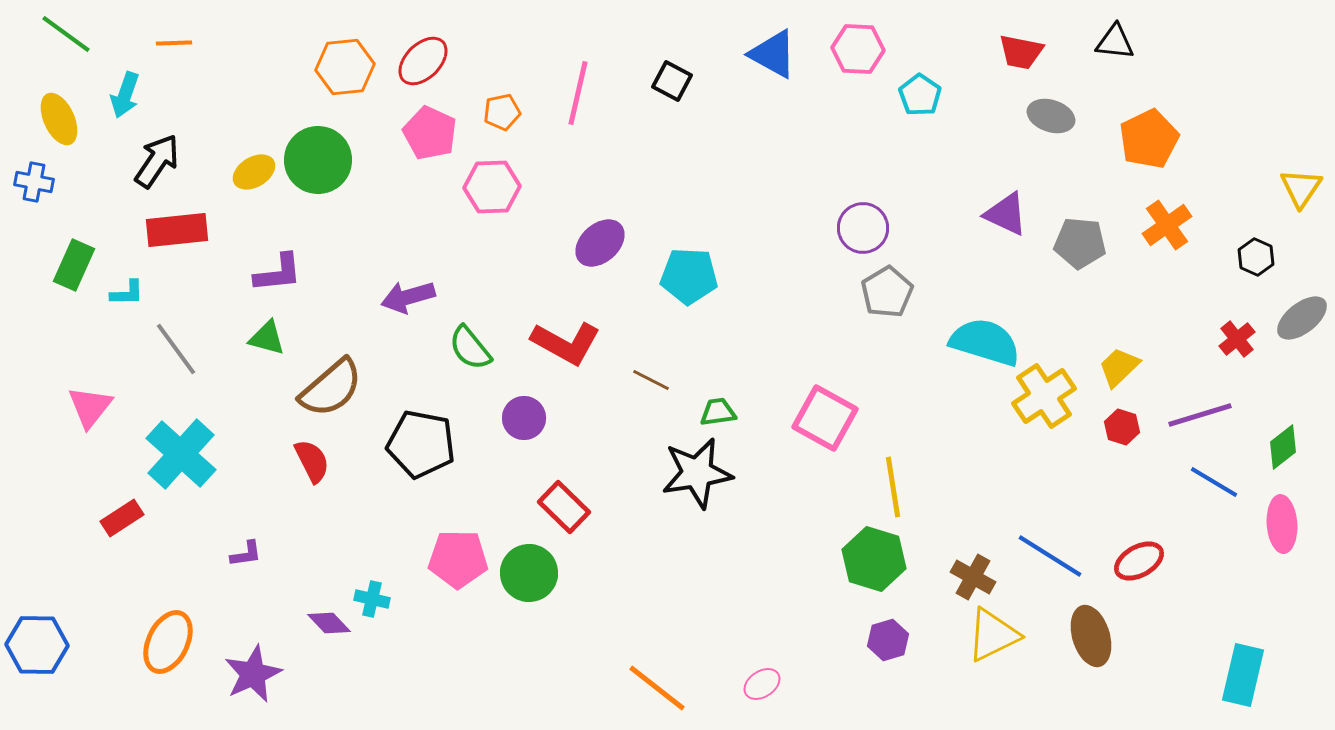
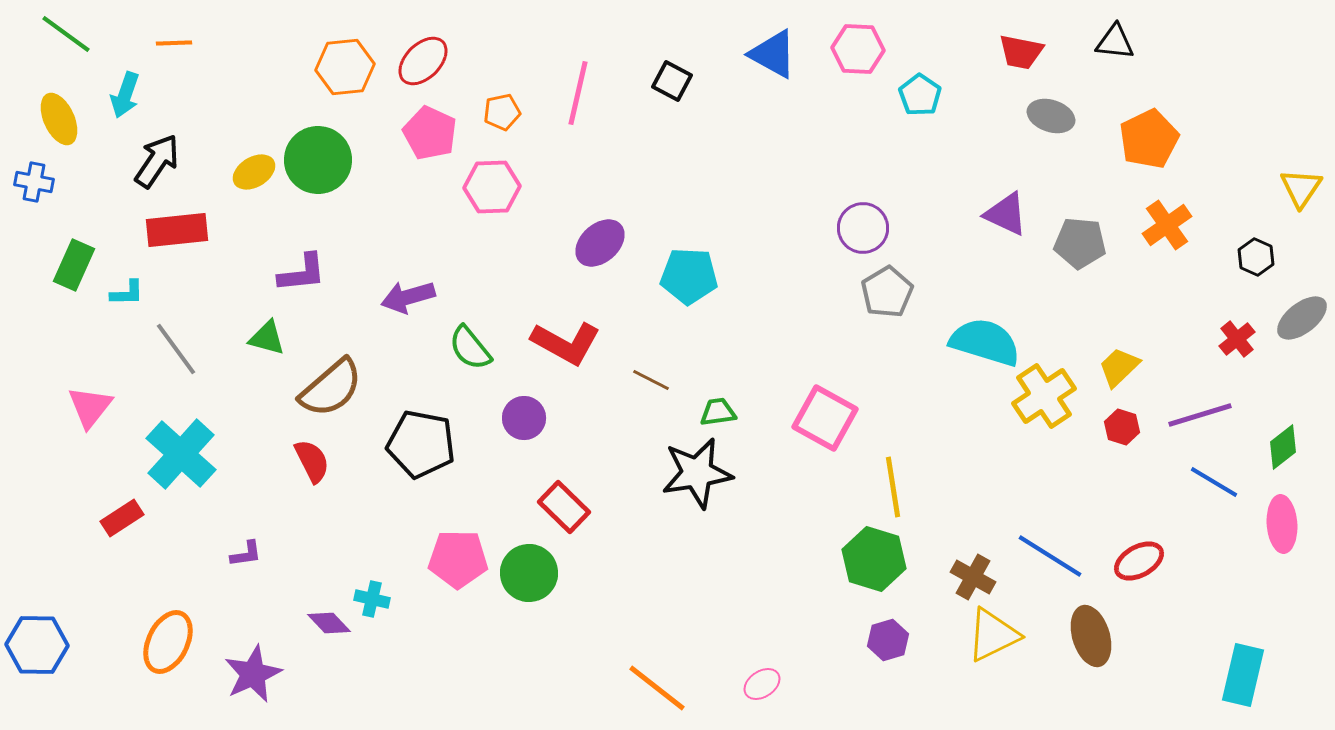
purple L-shape at (278, 273): moved 24 px right
